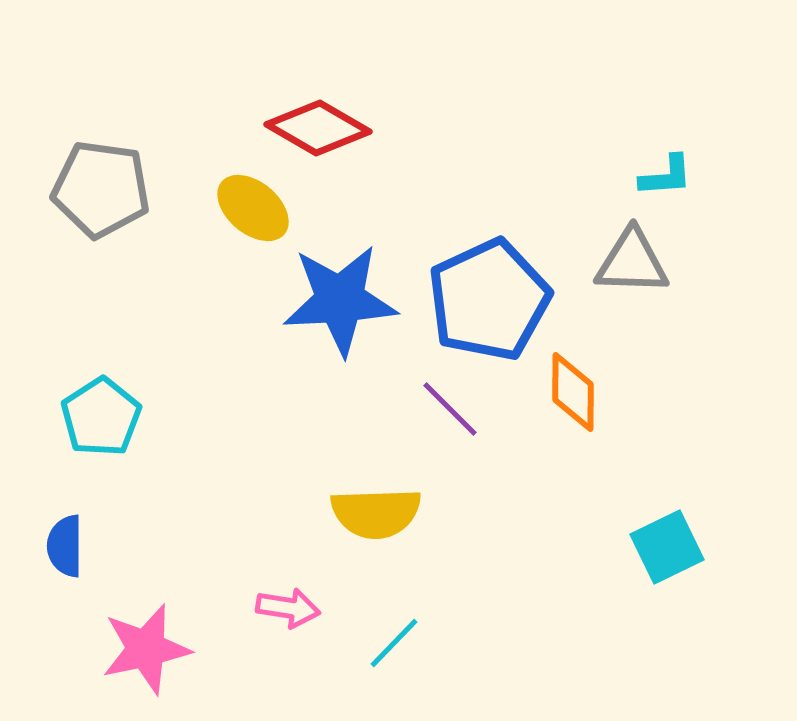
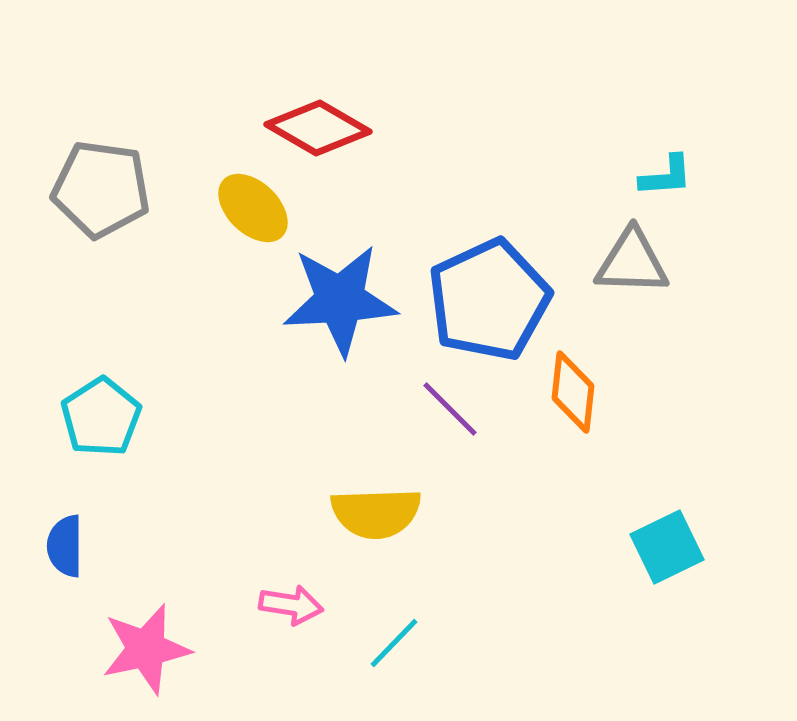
yellow ellipse: rotated 4 degrees clockwise
orange diamond: rotated 6 degrees clockwise
pink arrow: moved 3 px right, 3 px up
